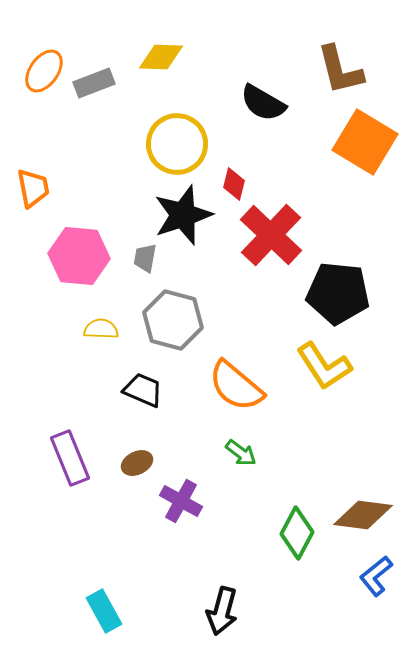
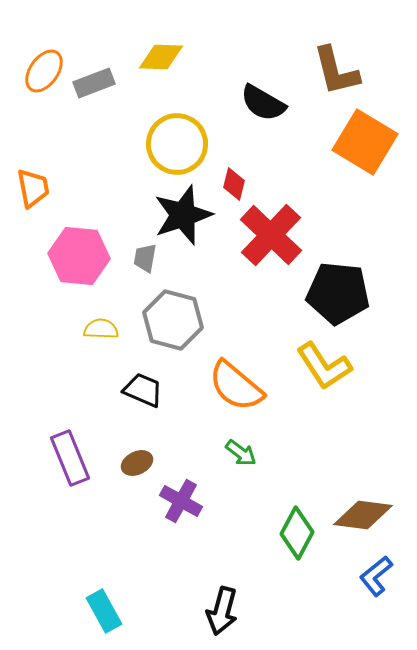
brown L-shape: moved 4 px left, 1 px down
